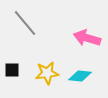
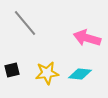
black square: rotated 14 degrees counterclockwise
cyan diamond: moved 2 px up
